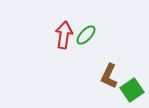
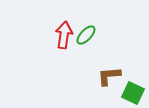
brown L-shape: rotated 60 degrees clockwise
green square: moved 1 px right, 3 px down; rotated 30 degrees counterclockwise
